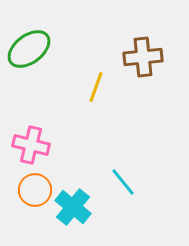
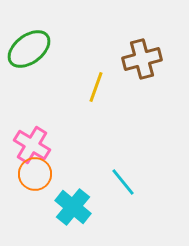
brown cross: moved 1 px left, 2 px down; rotated 9 degrees counterclockwise
pink cross: moved 1 px right; rotated 18 degrees clockwise
orange circle: moved 16 px up
